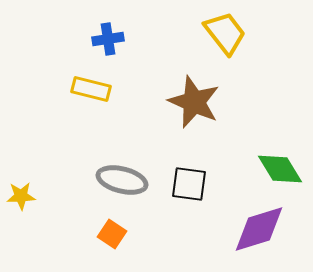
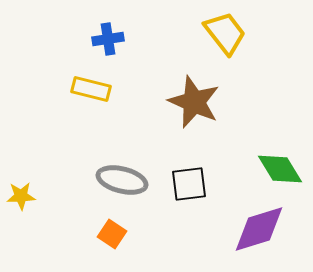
black square: rotated 15 degrees counterclockwise
